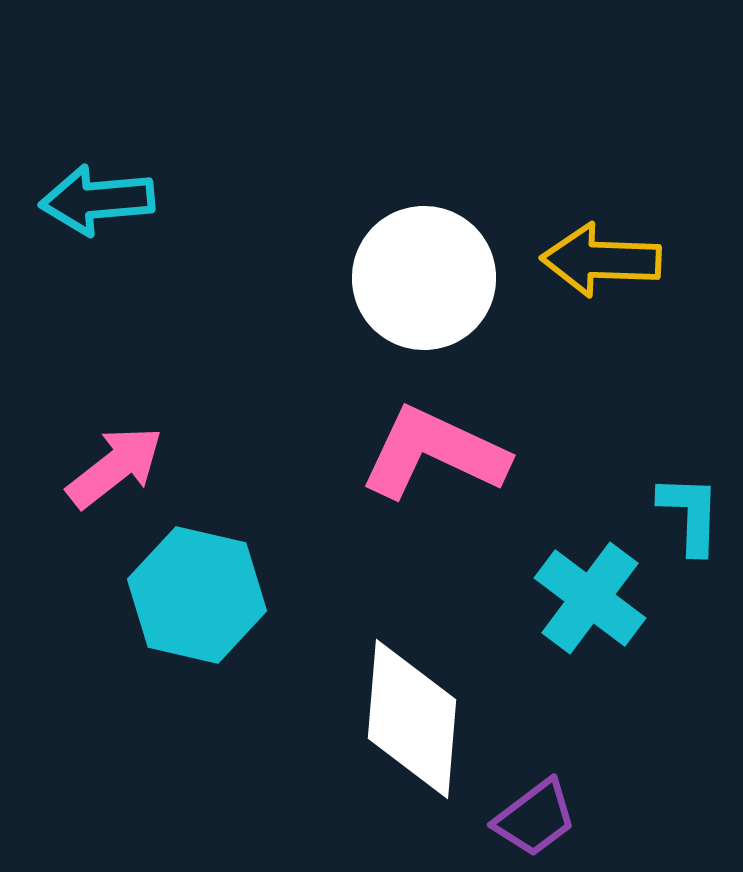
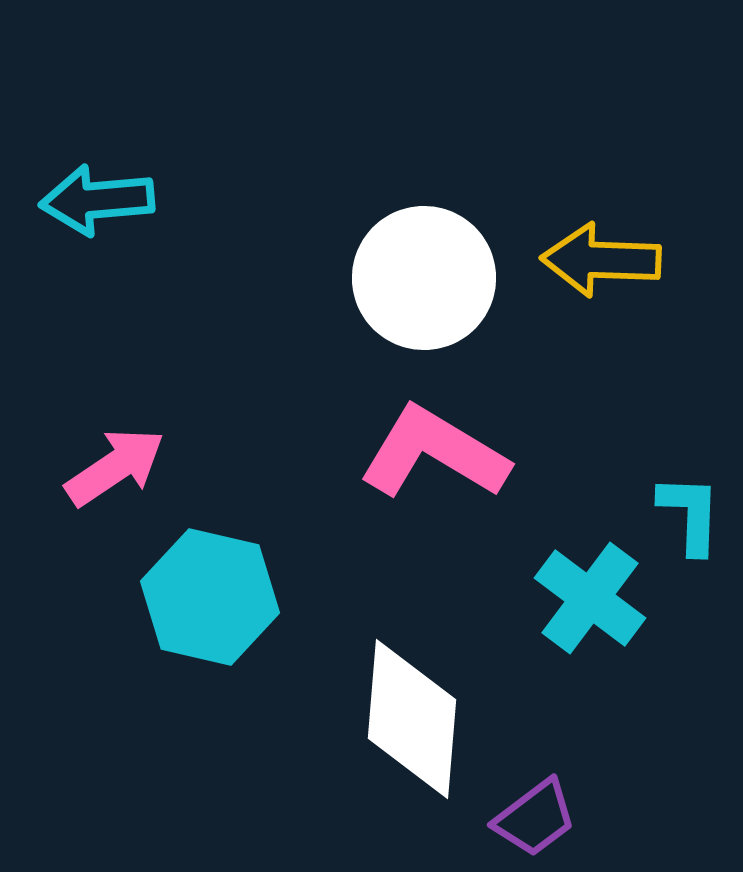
pink L-shape: rotated 6 degrees clockwise
pink arrow: rotated 4 degrees clockwise
cyan hexagon: moved 13 px right, 2 px down
